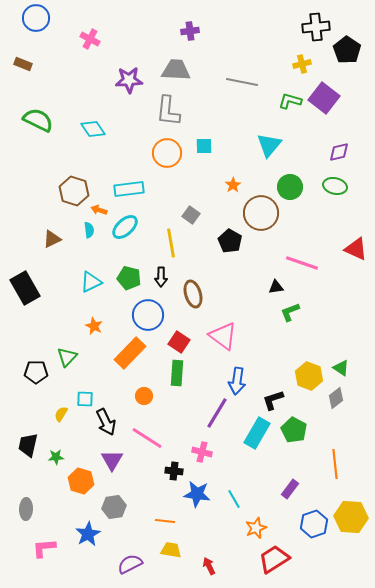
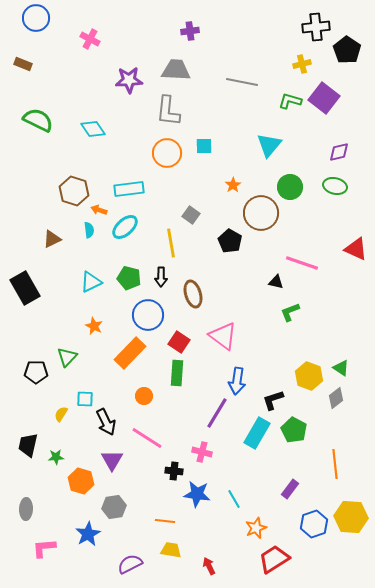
black triangle at (276, 287): moved 5 px up; rotated 21 degrees clockwise
